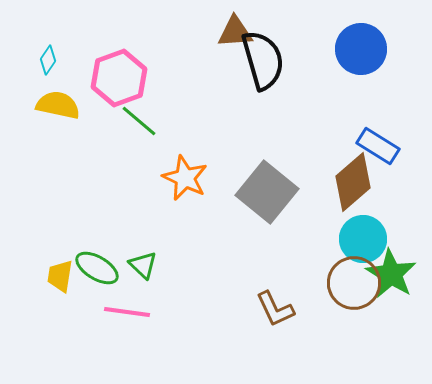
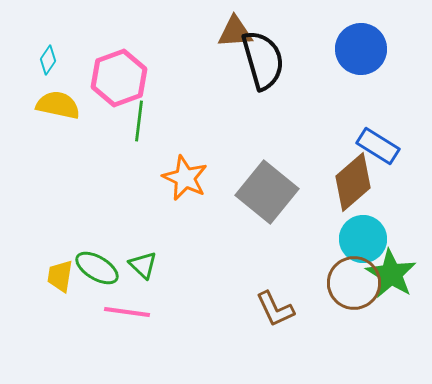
green line: rotated 57 degrees clockwise
